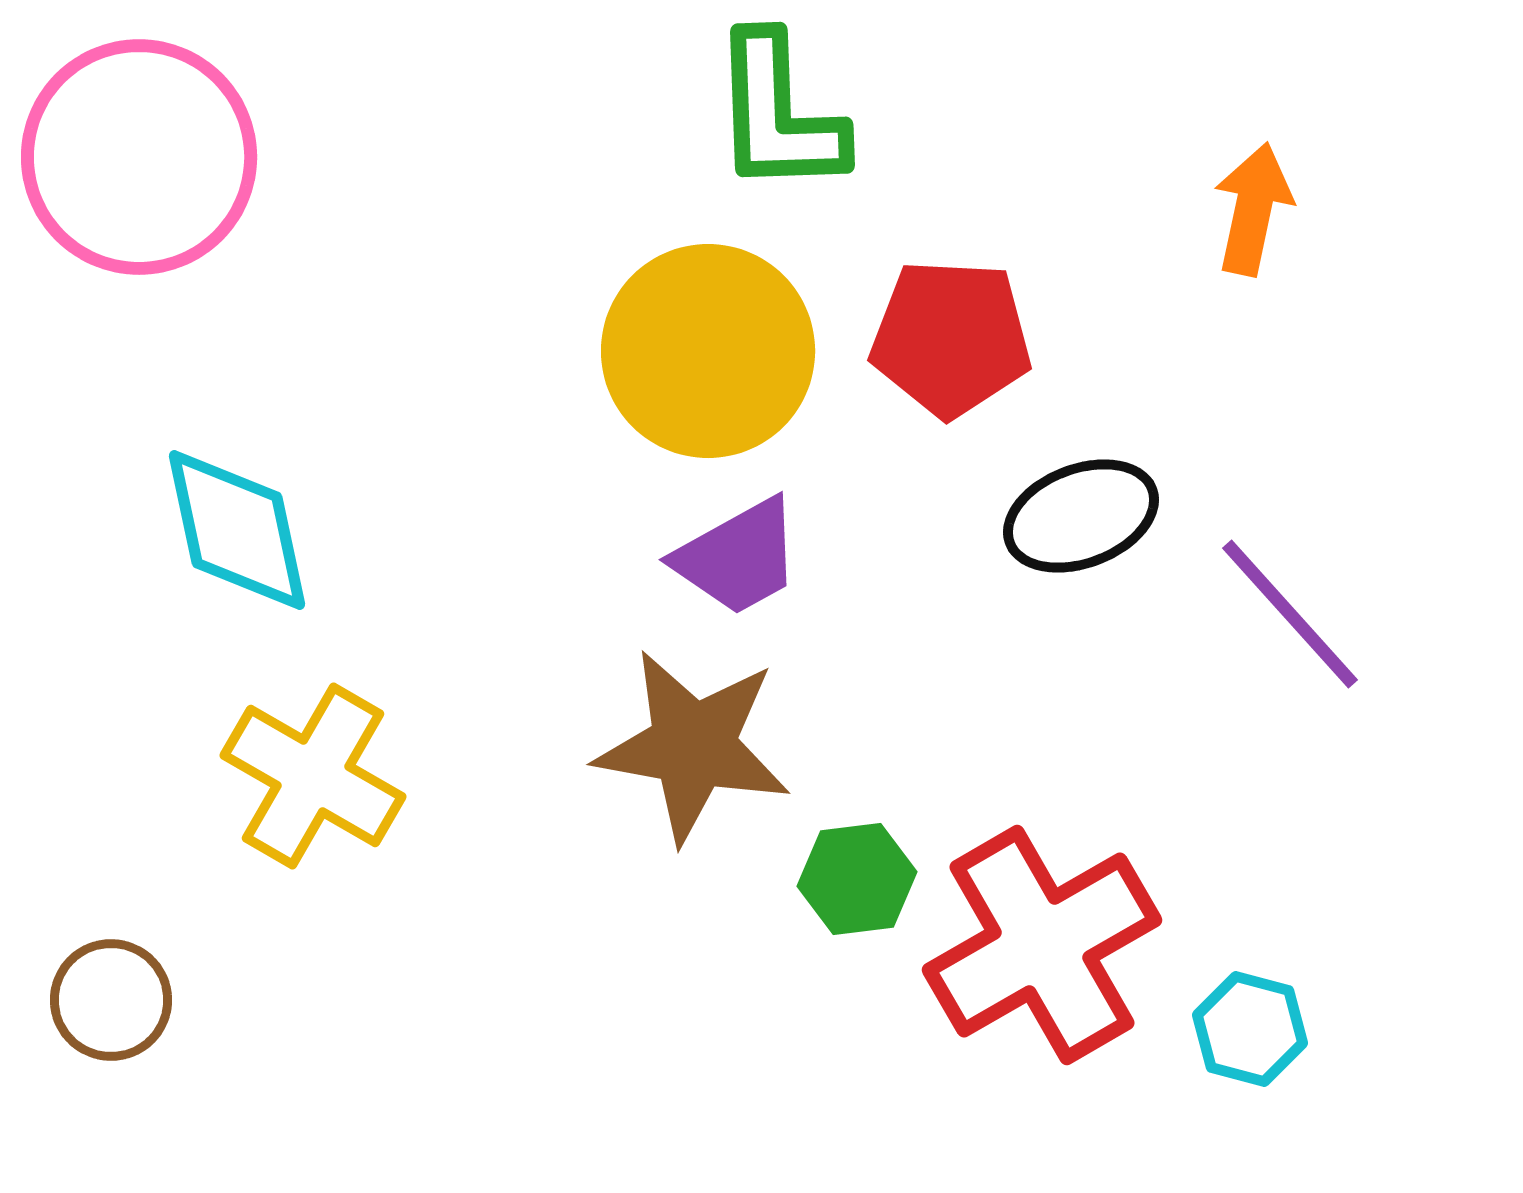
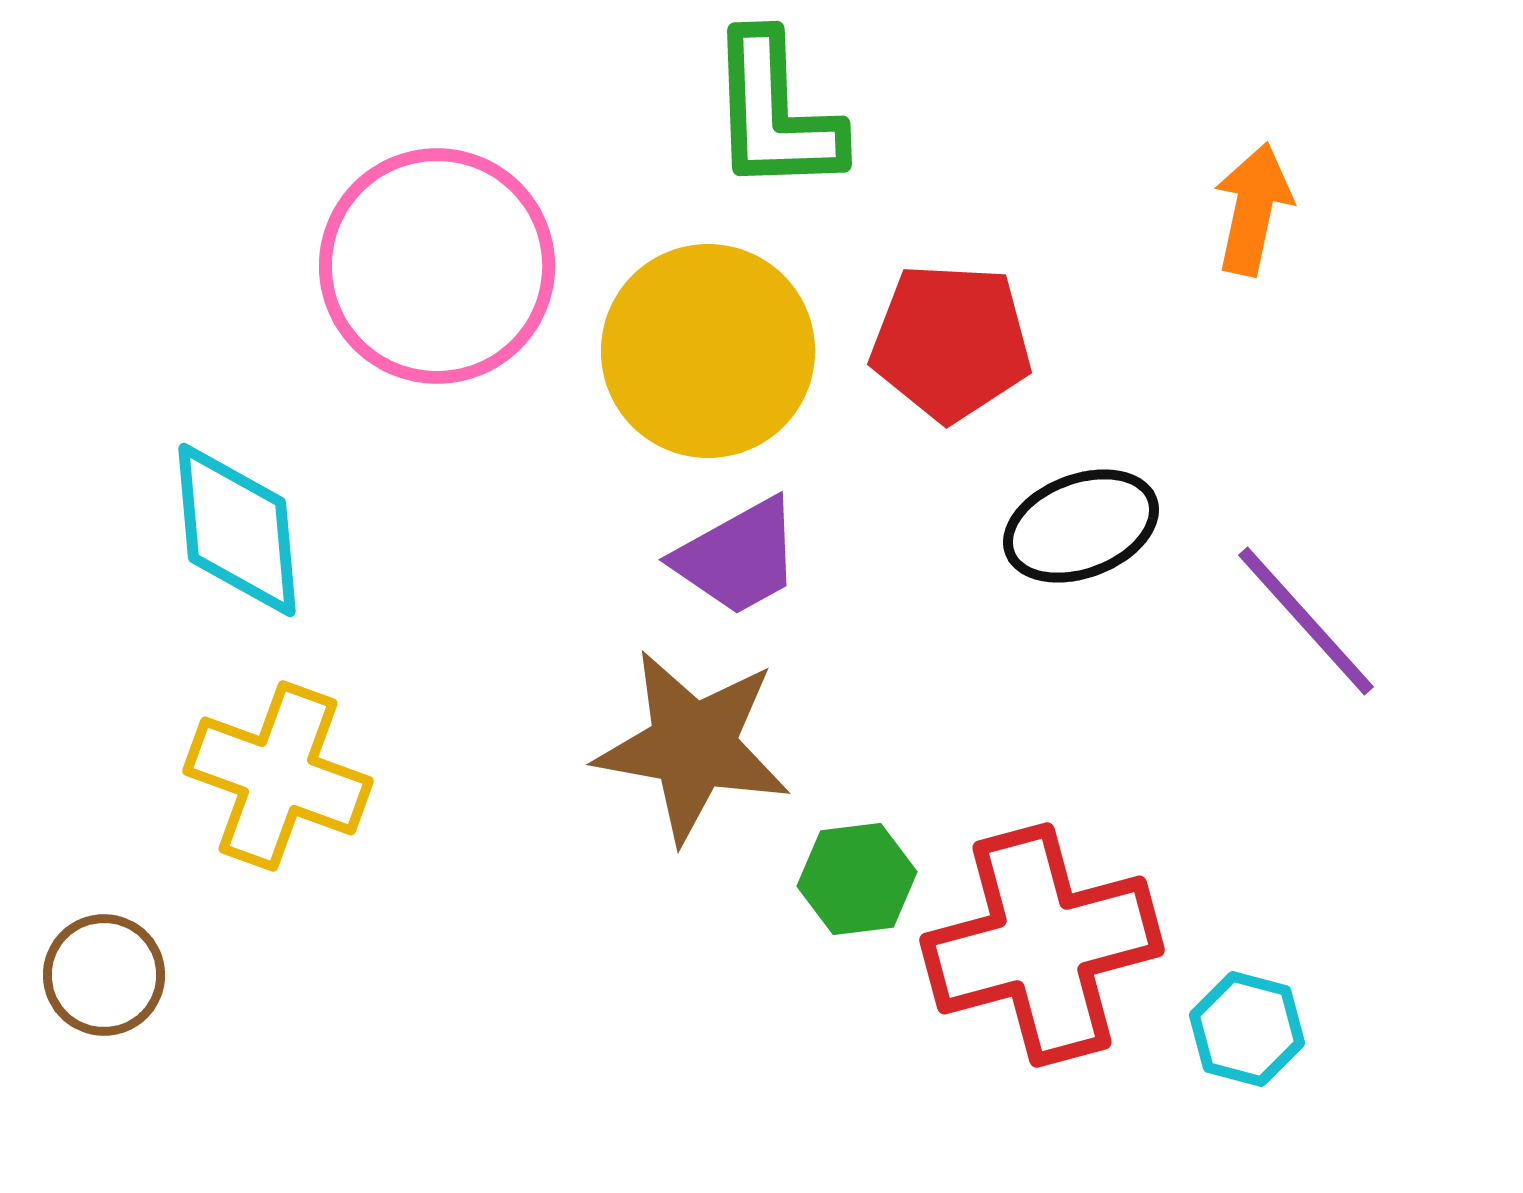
green L-shape: moved 3 px left, 1 px up
pink circle: moved 298 px right, 109 px down
red pentagon: moved 4 px down
black ellipse: moved 10 px down
cyan diamond: rotated 7 degrees clockwise
purple line: moved 16 px right, 7 px down
yellow cross: moved 35 px left; rotated 10 degrees counterclockwise
red cross: rotated 15 degrees clockwise
brown circle: moved 7 px left, 25 px up
cyan hexagon: moved 3 px left
